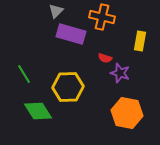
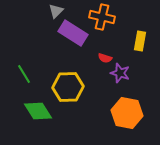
purple rectangle: moved 2 px right, 1 px up; rotated 16 degrees clockwise
